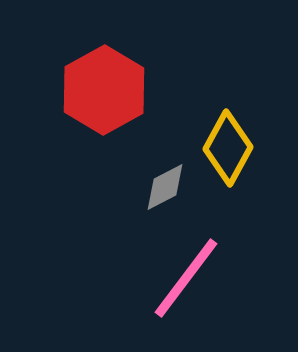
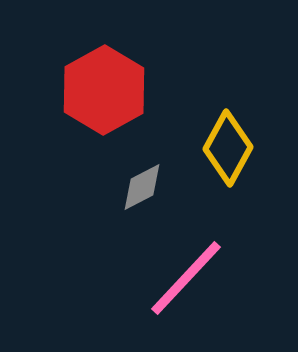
gray diamond: moved 23 px left
pink line: rotated 6 degrees clockwise
